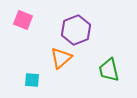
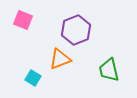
orange triangle: moved 1 px left, 1 px down; rotated 20 degrees clockwise
cyan square: moved 1 px right, 2 px up; rotated 28 degrees clockwise
